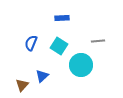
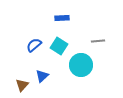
blue semicircle: moved 3 px right, 2 px down; rotated 28 degrees clockwise
